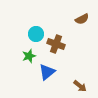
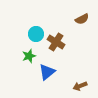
brown cross: moved 2 px up; rotated 12 degrees clockwise
brown arrow: rotated 120 degrees clockwise
